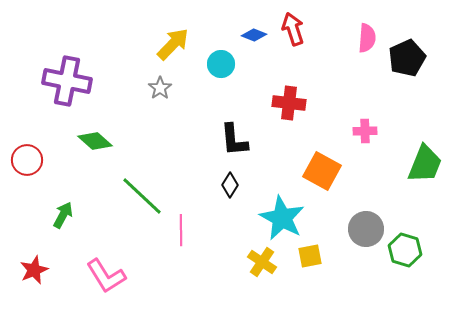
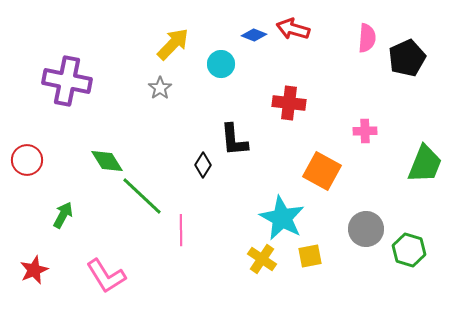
red arrow: rotated 56 degrees counterclockwise
green diamond: moved 12 px right, 20 px down; rotated 16 degrees clockwise
black diamond: moved 27 px left, 20 px up
green hexagon: moved 4 px right
yellow cross: moved 3 px up
